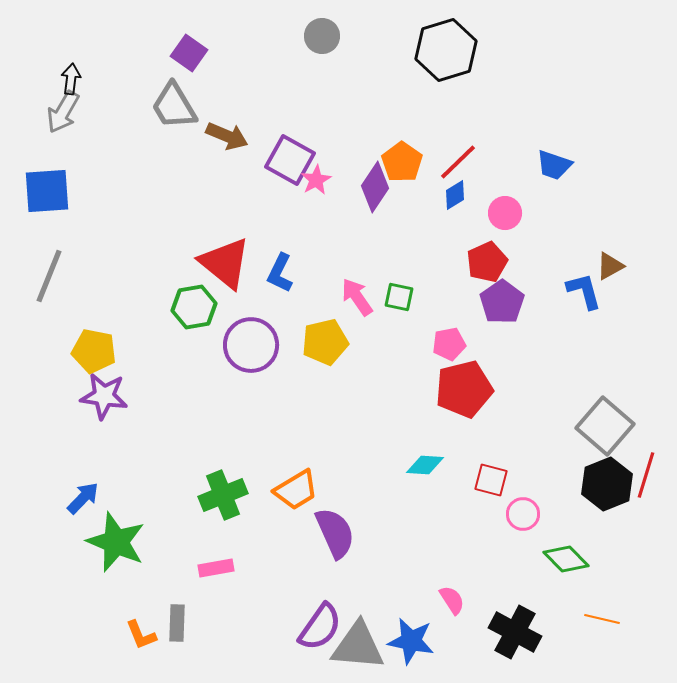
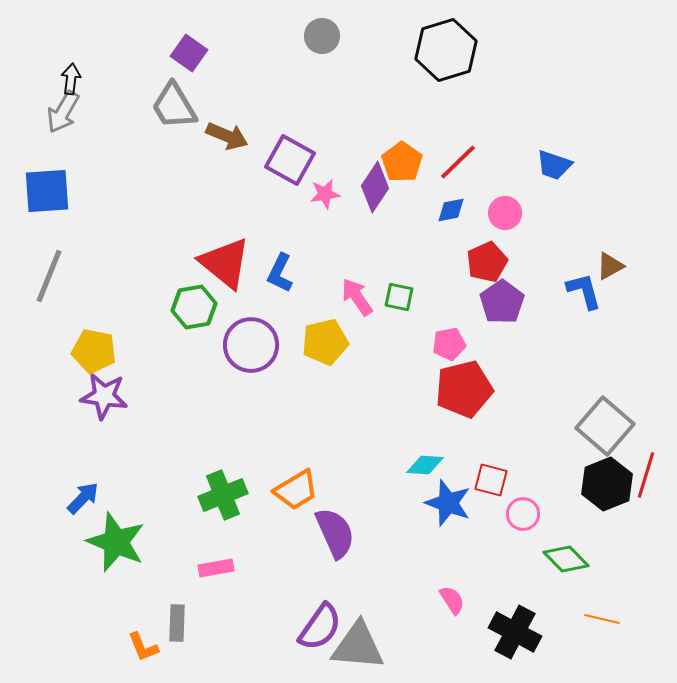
pink star at (316, 180): moved 9 px right, 14 px down; rotated 20 degrees clockwise
blue diamond at (455, 195): moved 4 px left, 15 px down; rotated 20 degrees clockwise
orange L-shape at (141, 635): moved 2 px right, 12 px down
blue star at (411, 641): moved 37 px right, 138 px up; rotated 9 degrees clockwise
